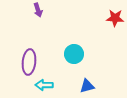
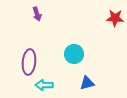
purple arrow: moved 1 px left, 4 px down
blue triangle: moved 3 px up
